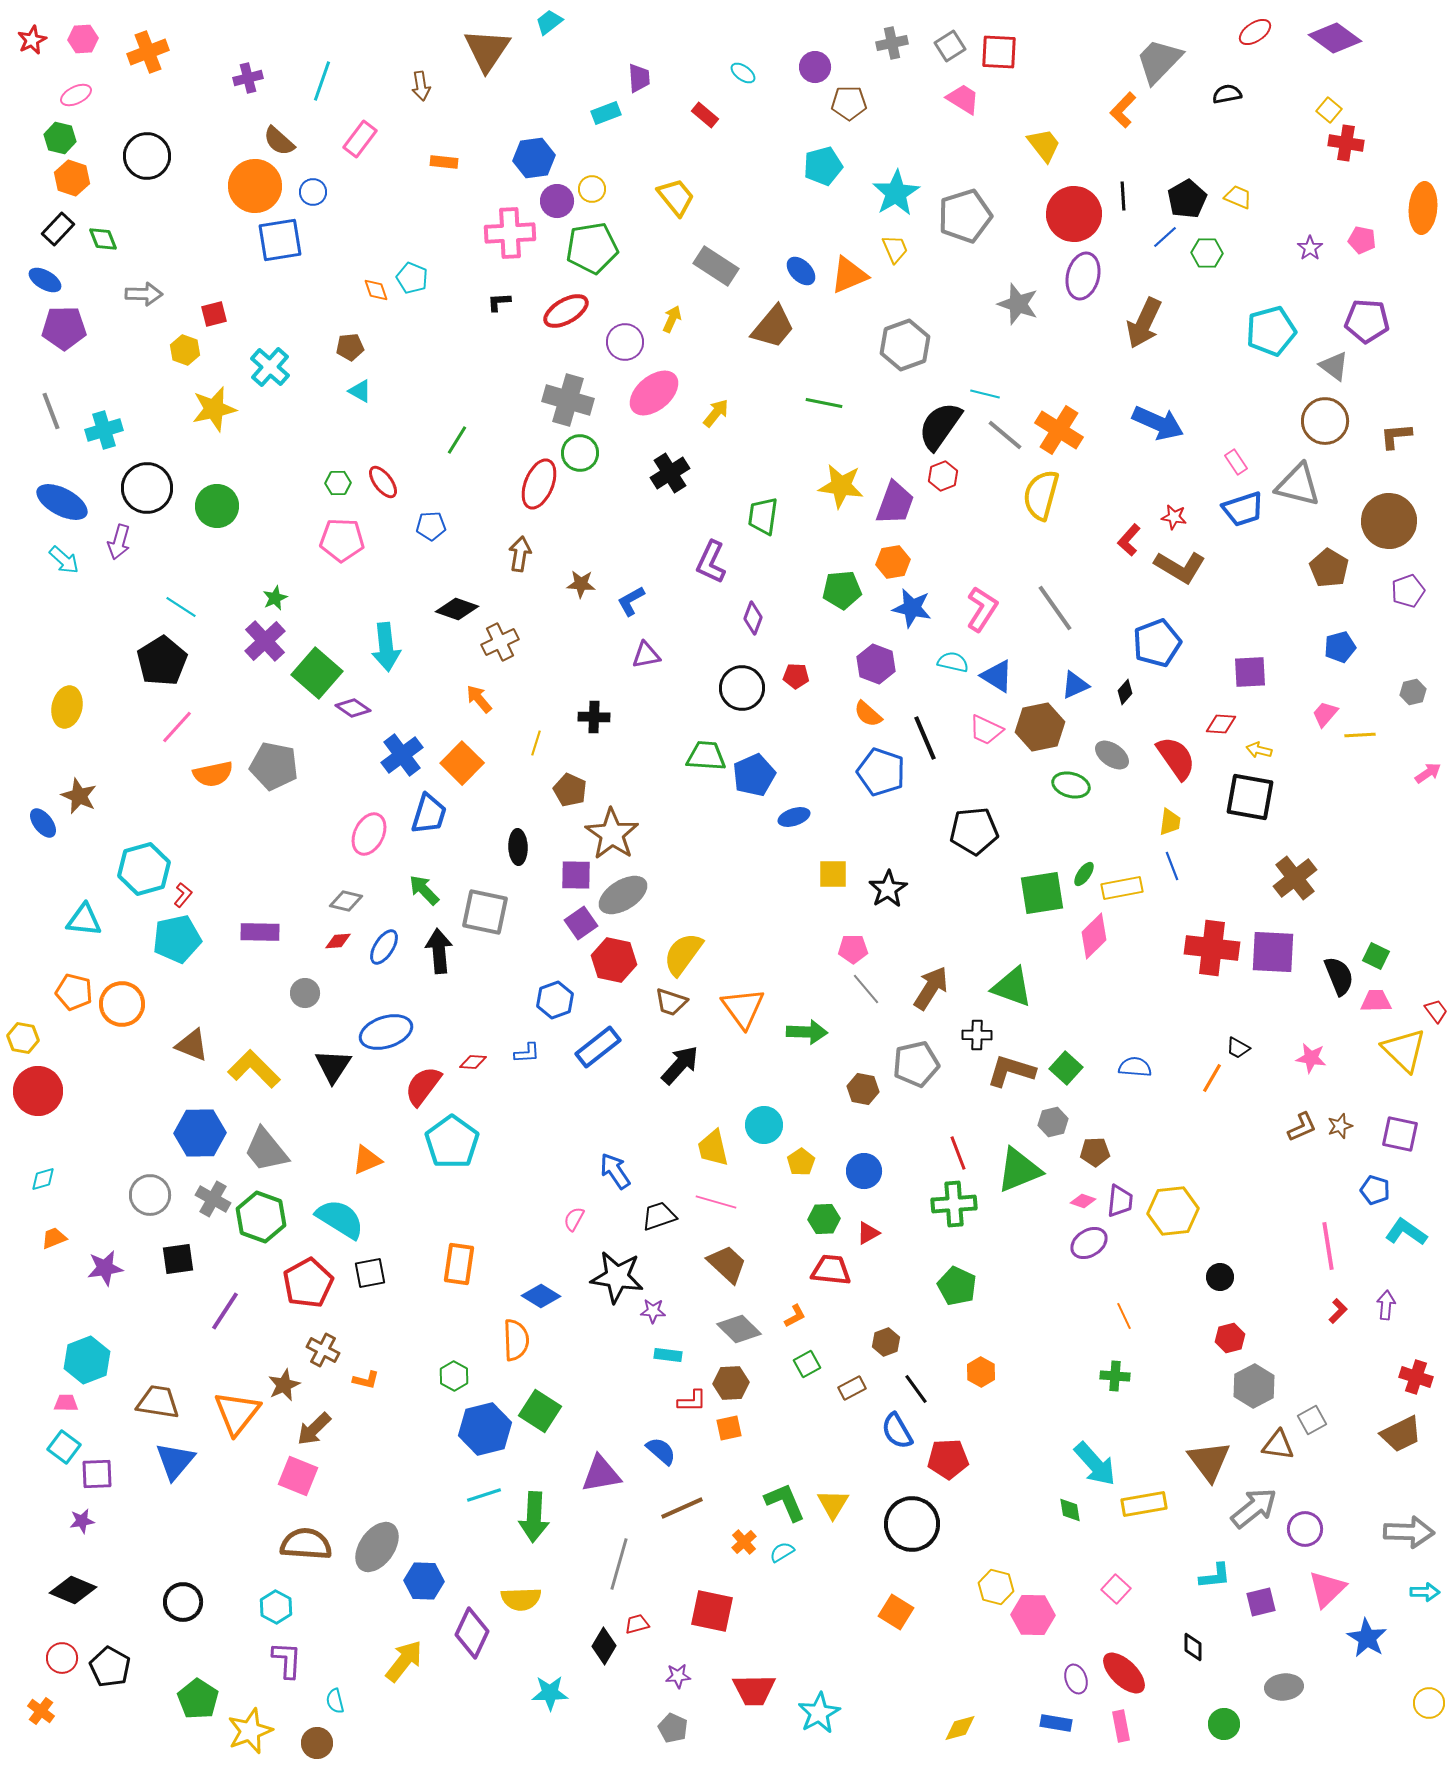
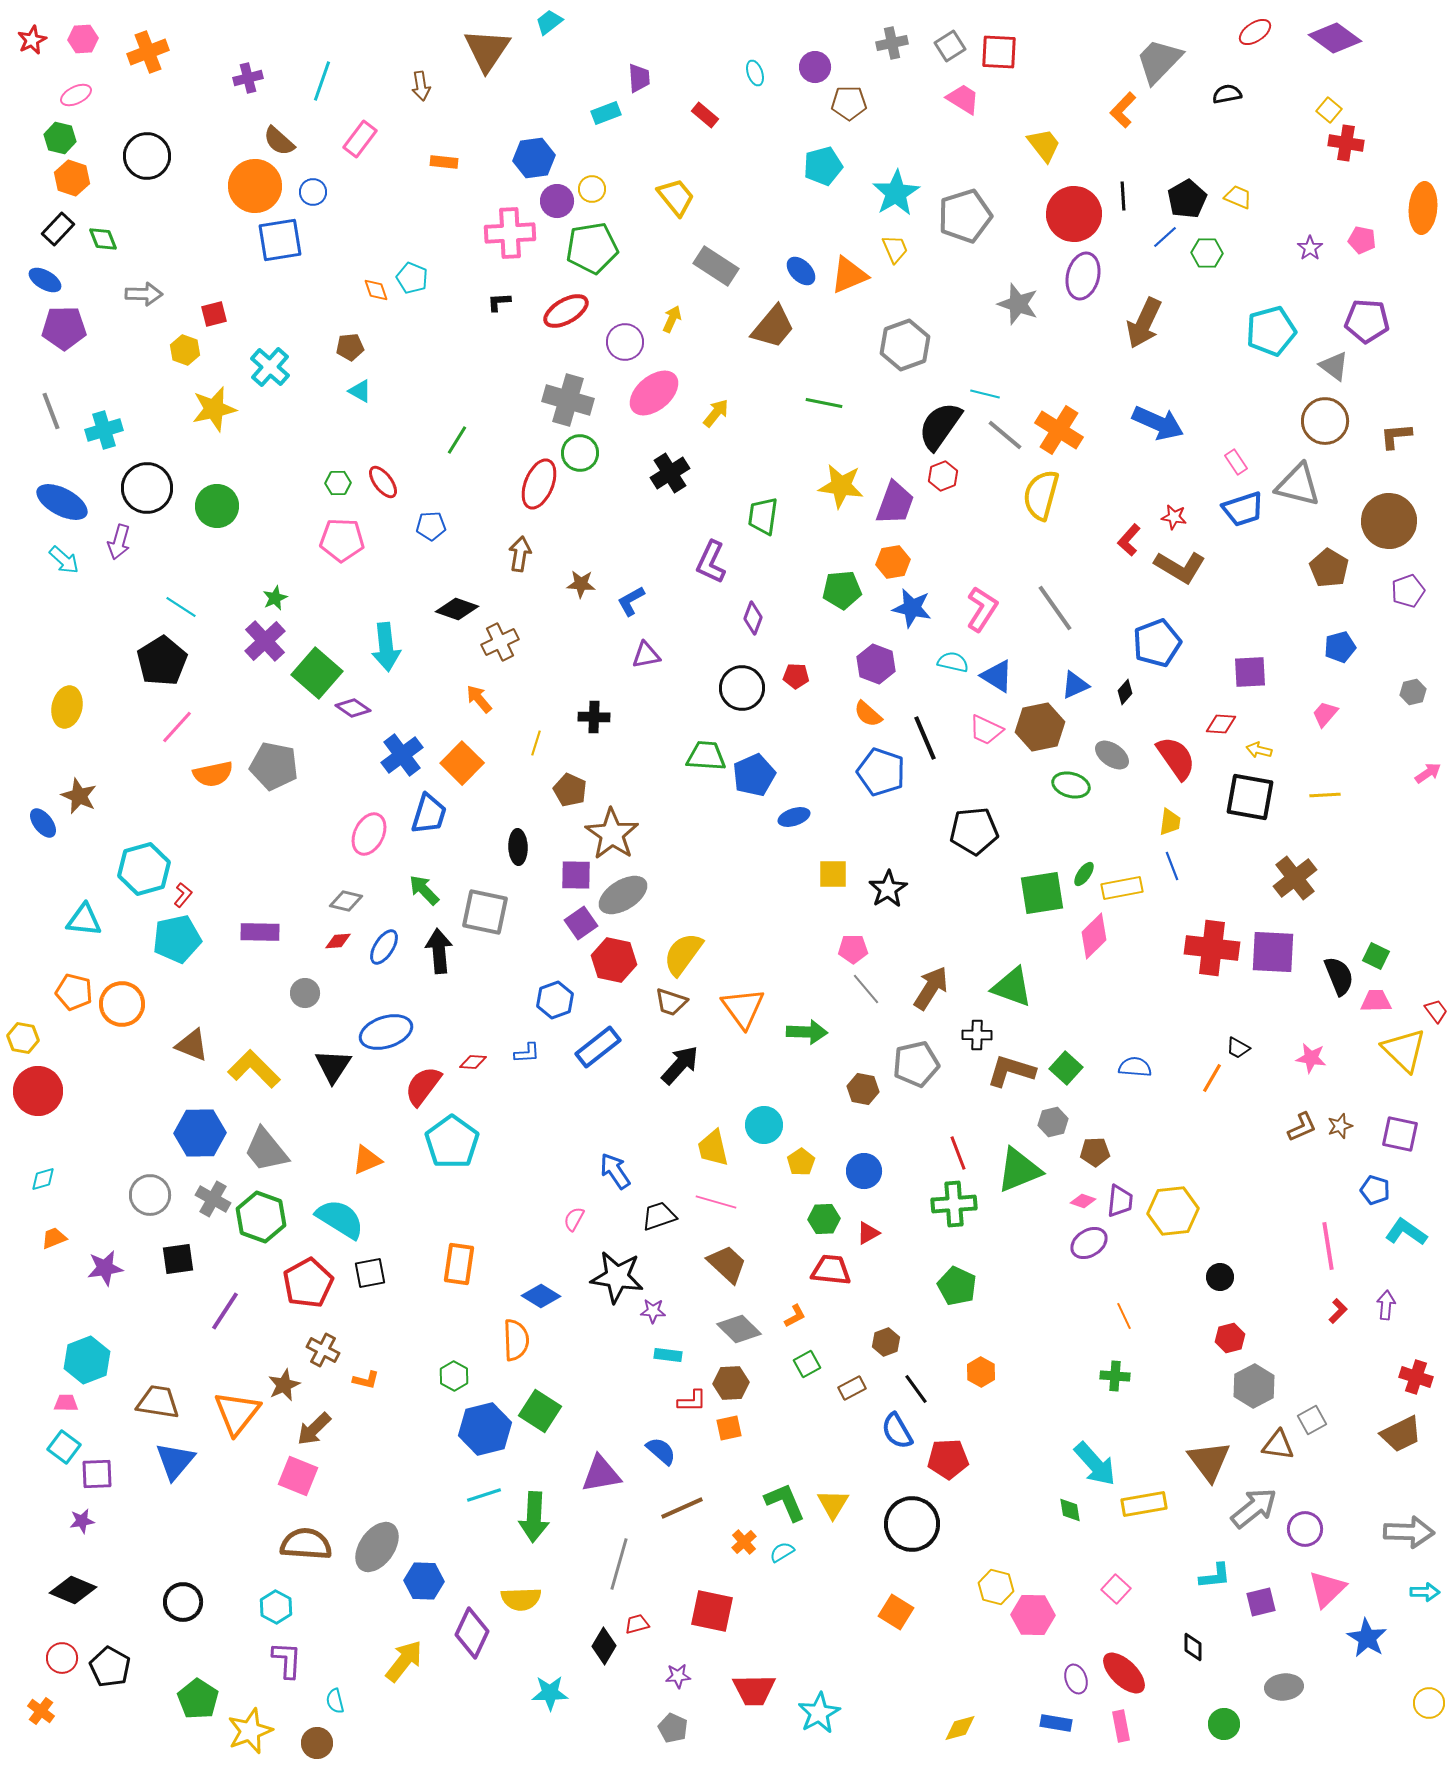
cyan ellipse at (743, 73): moved 12 px right; rotated 35 degrees clockwise
yellow line at (1360, 735): moved 35 px left, 60 px down
